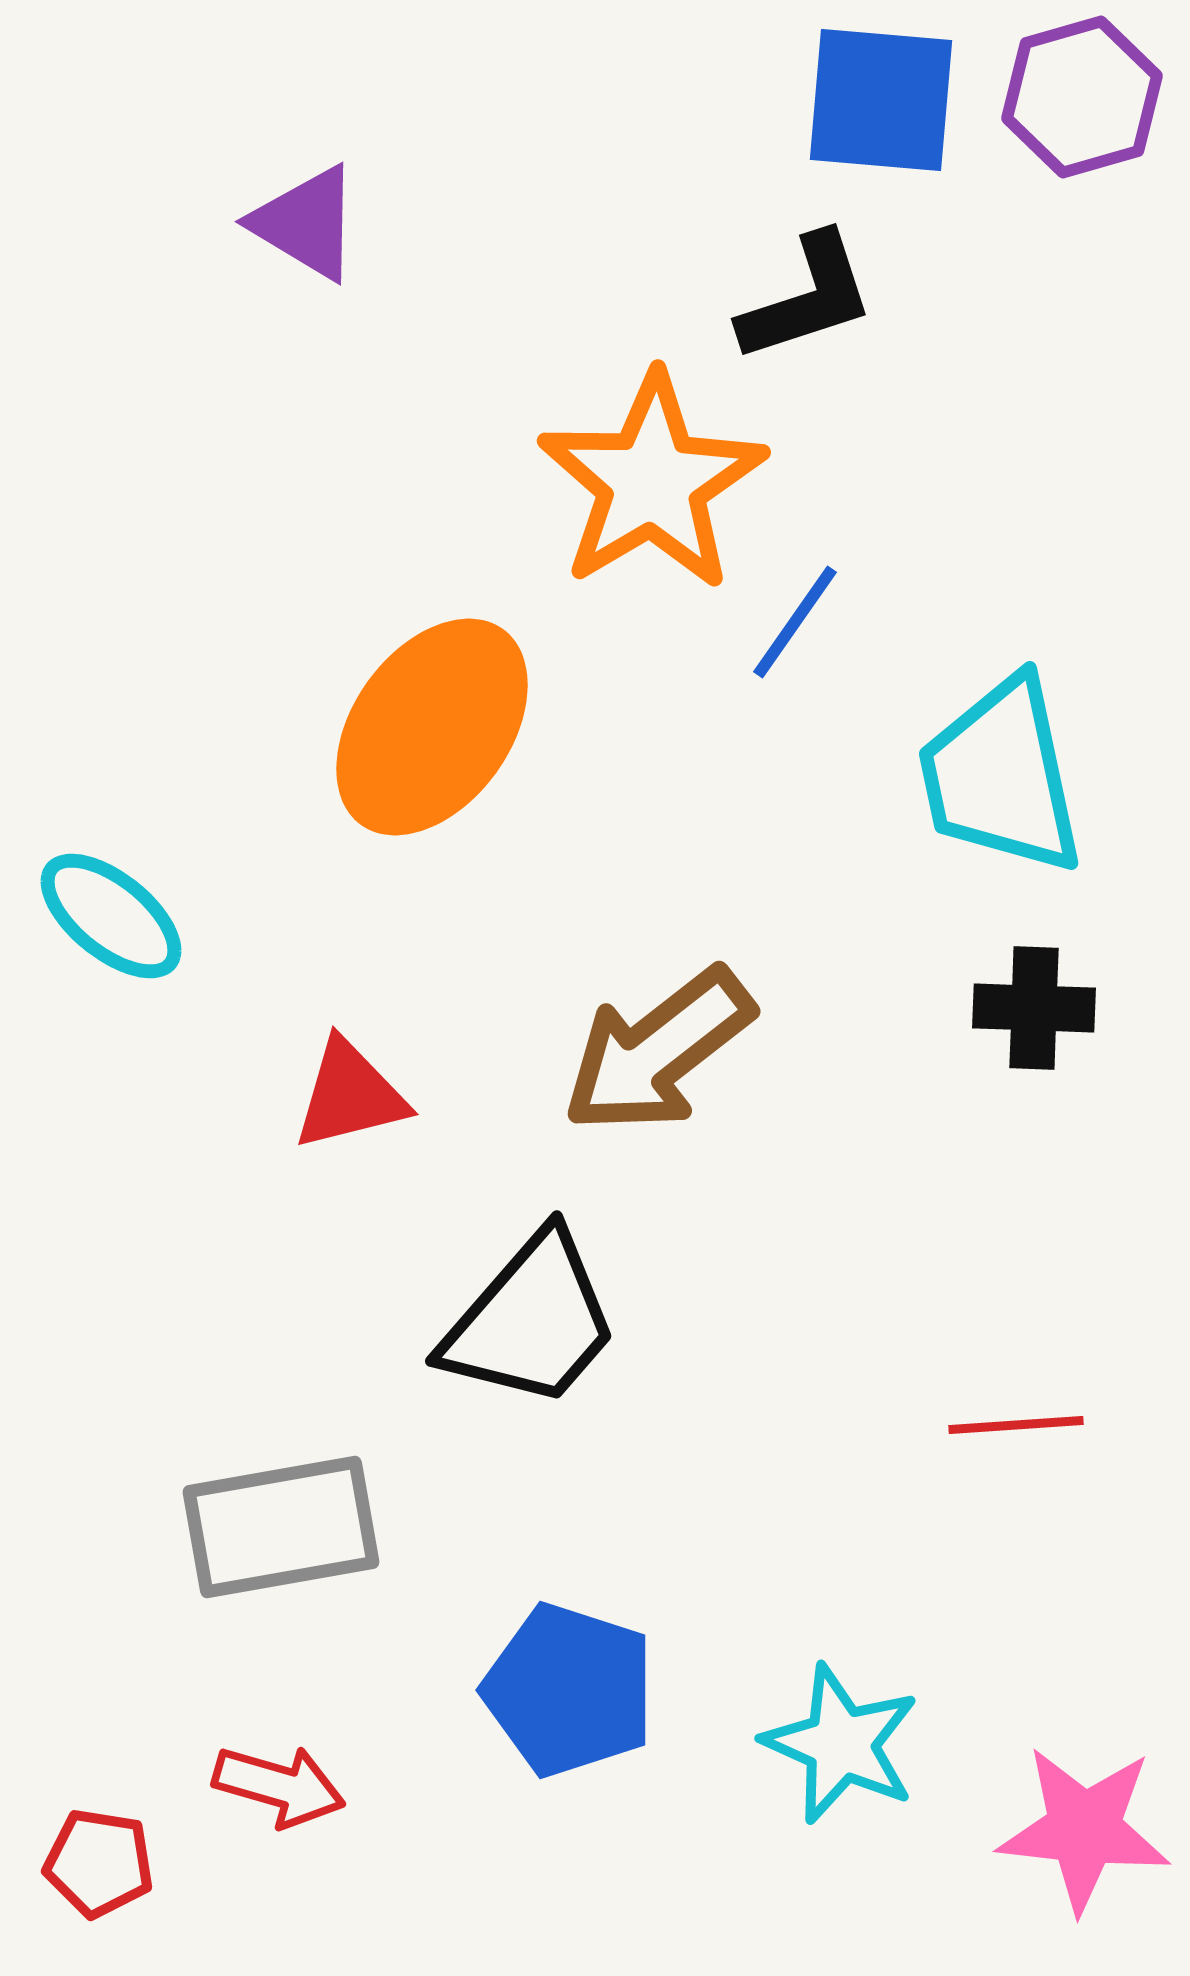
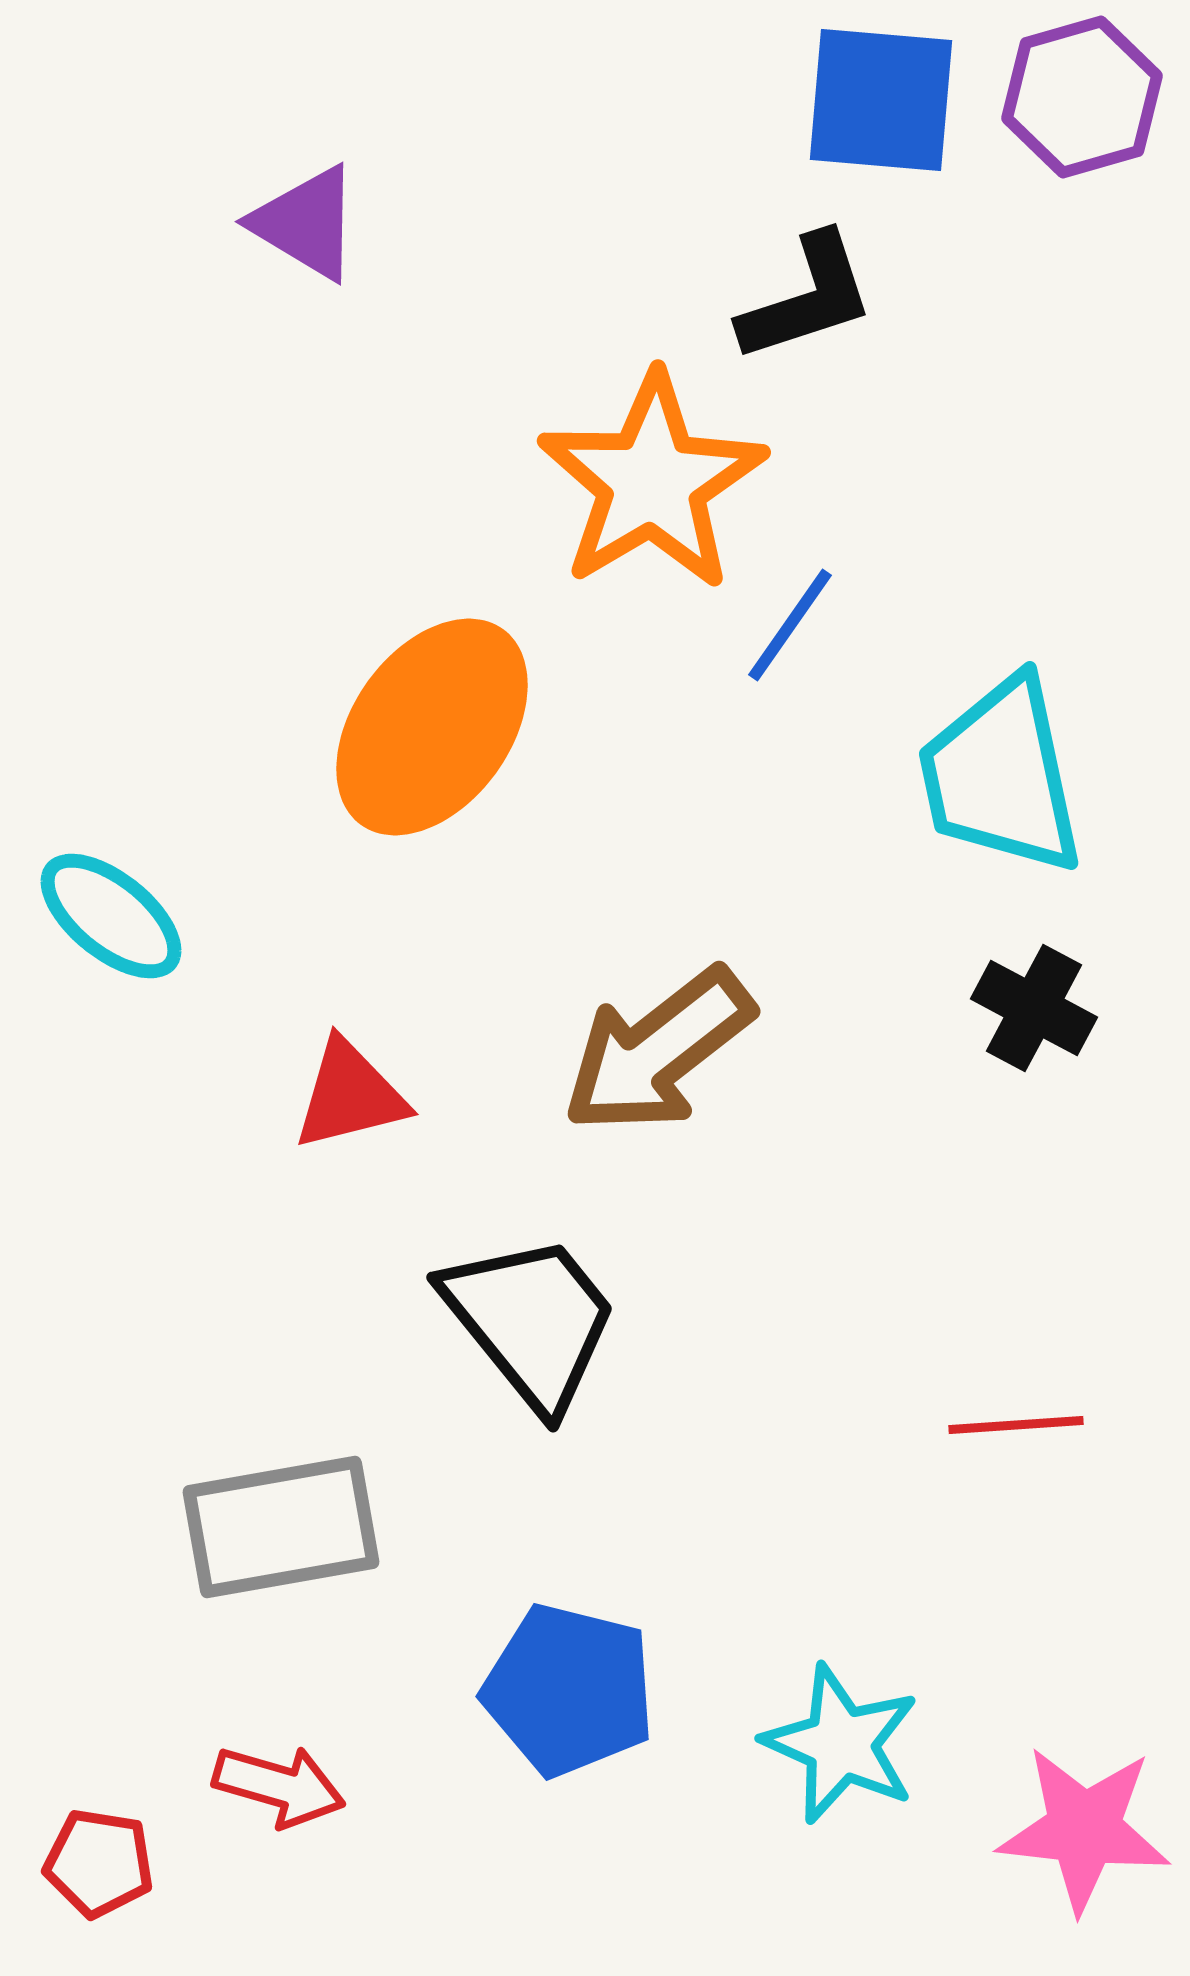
blue line: moved 5 px left, 3 px down
black cross: rotated 26 degrees clockwise
black trapezoid: rotated 80 degrees counterclockwise
blue pentagon: rotated 4 degrees counterclockwise
